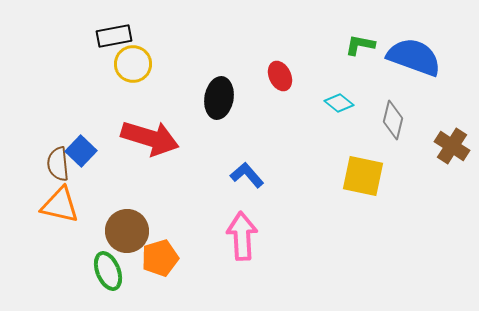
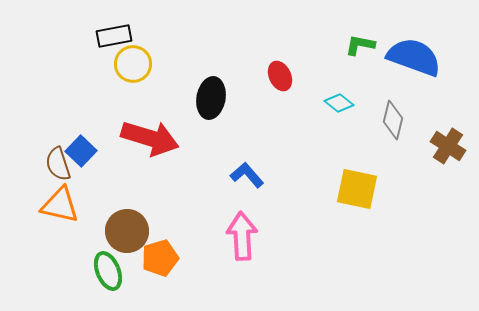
black ellipse: moved 8 px left
brown cross: moved 4 px left
brown semicircle: rotated 12 degrees counterclockwise
yellow square: moved 6 px left, 13 px down
